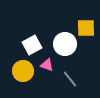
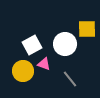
yellow square: moved 1 px right, 1 px down
pink triangle: moved 3 px left, 1 px up
